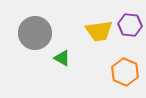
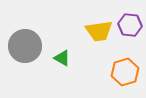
gray circle: moved 10 px left, 13 px down
orange hexagon: rotated 20 degrees clockwise
